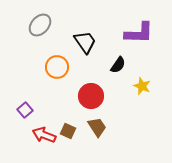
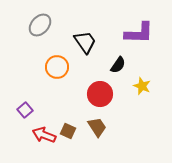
red circle: moved 9 px right, 2 px up
